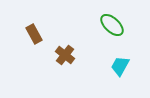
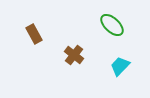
brown cross: moved 9 px right
cyan trapezoid: rotated 15 degrees clockwise
